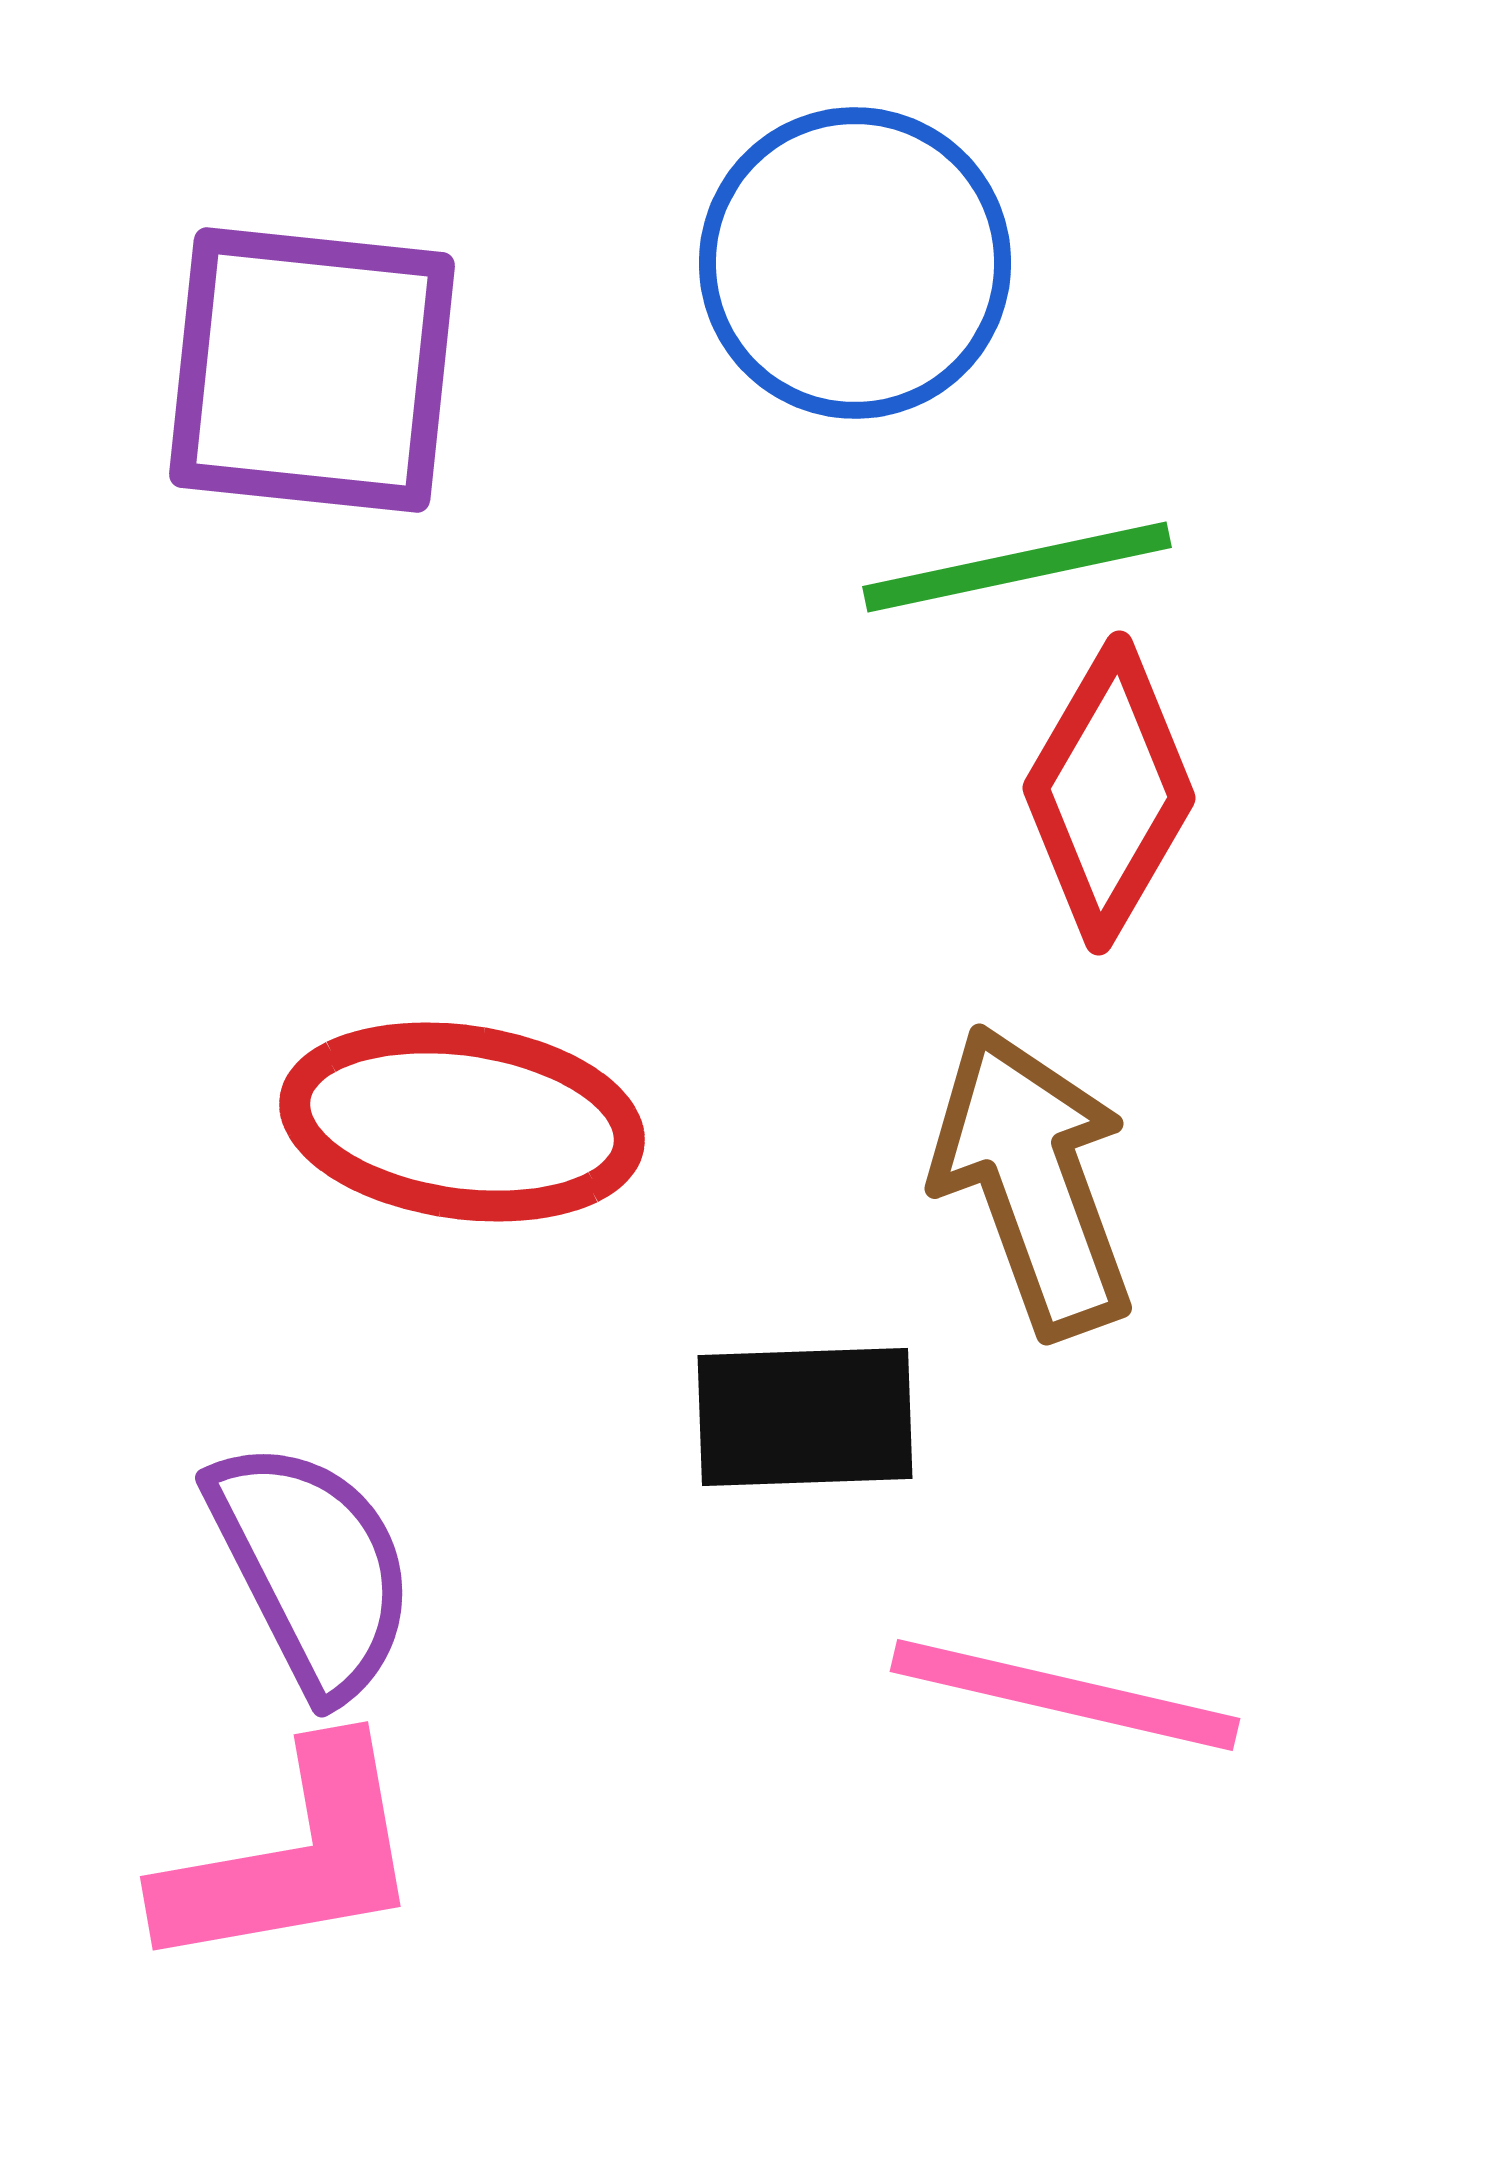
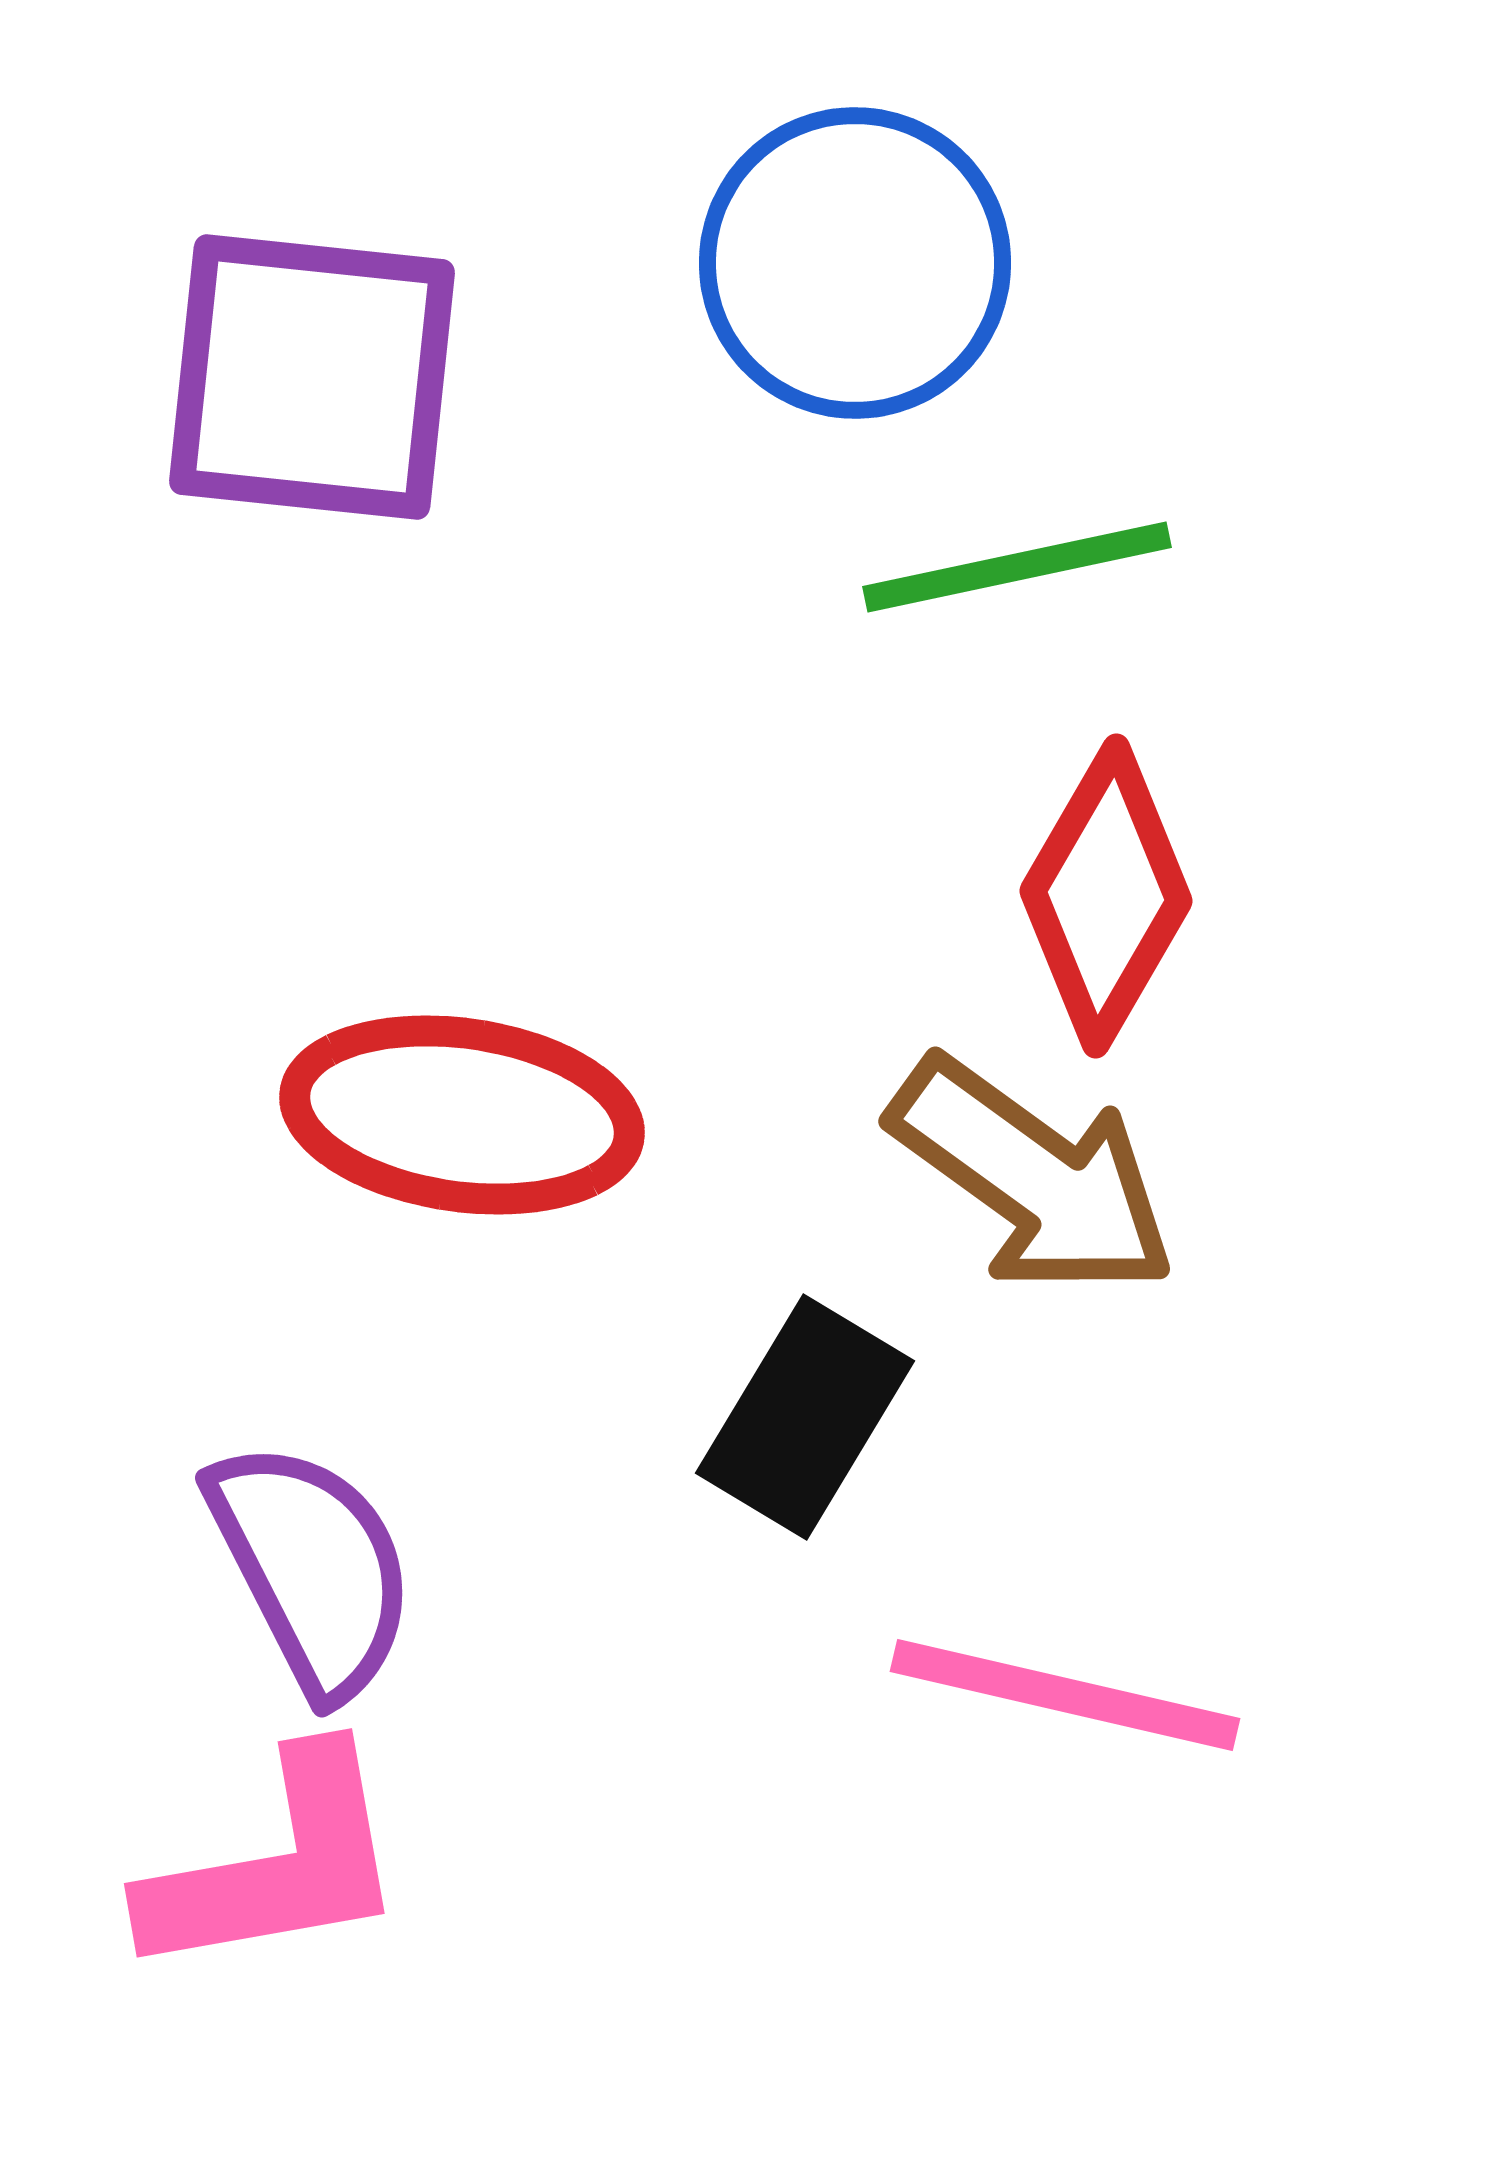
purple square: moved 7 px down
red diamond: moved 3 px left, 103 px down
red ellipse: moved 7 px up
brown arrow: moved 4 px up; rotated 146 degrees clockwise
black rectangle: rotated 57 degrees counterclockwise
pink L-shape: moved 16 px left, 7 px down
